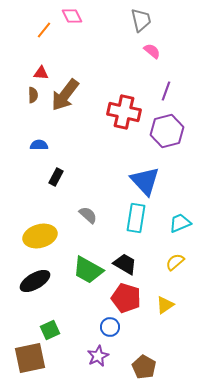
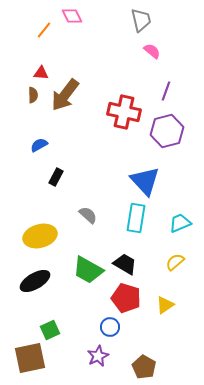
blue semicircle: rotated 30 degrees counterclockwise
